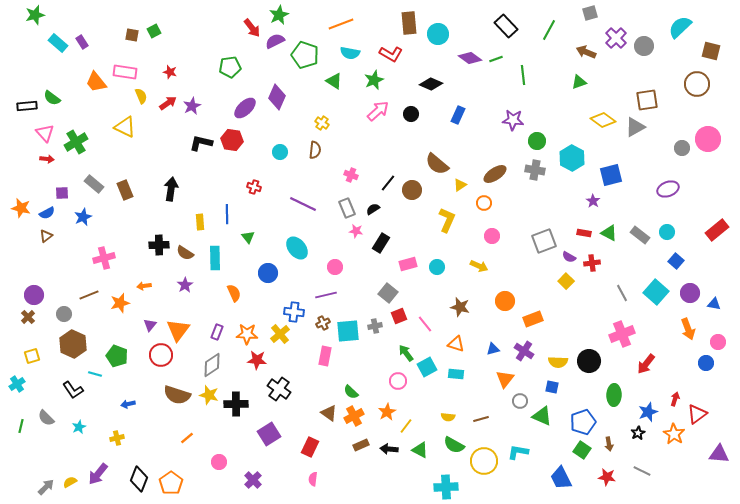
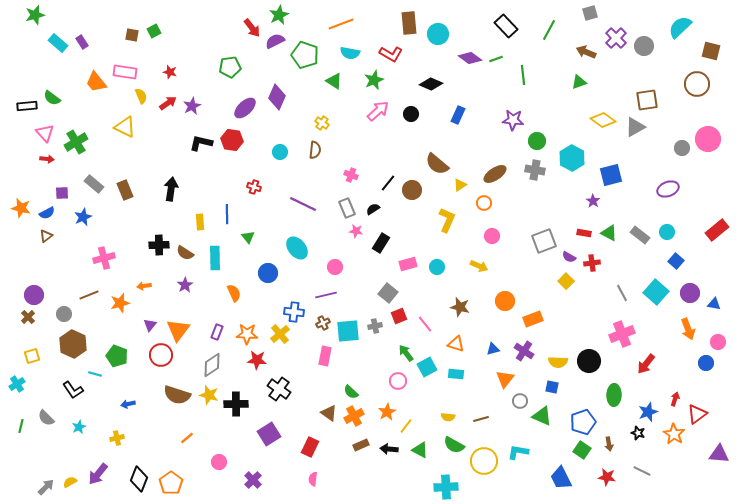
black star at (638, 433): rotated 24 degrees counterclockwise
